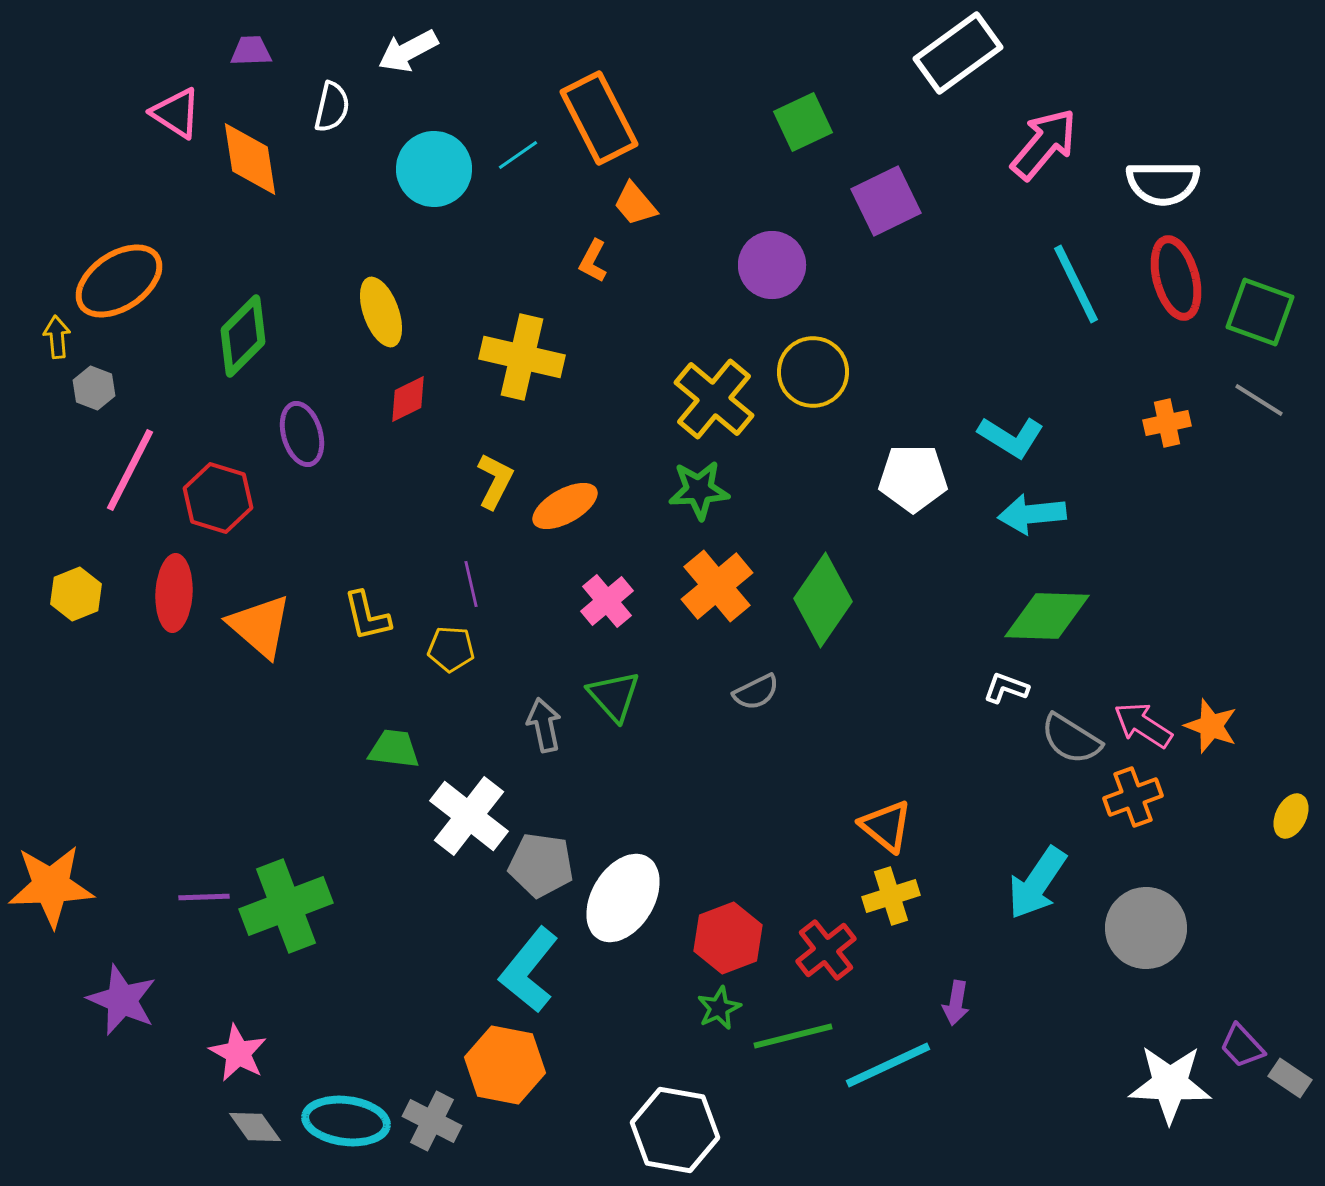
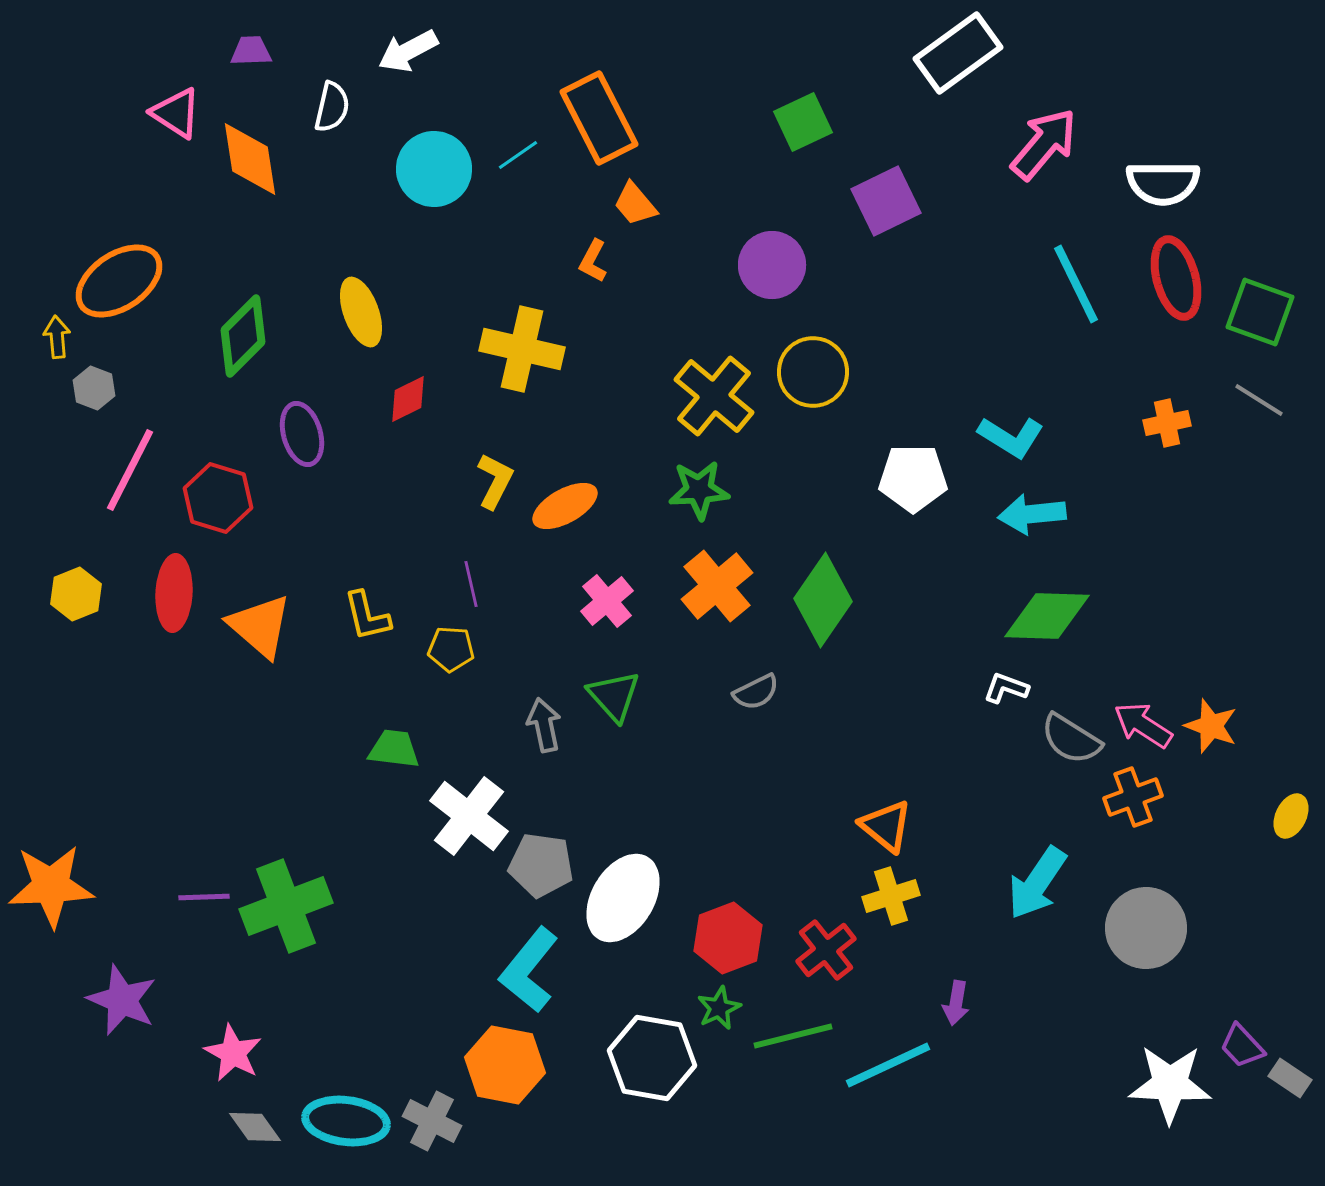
yellow ellipse at (381, 312): moved 20 px left
yellow cross at (522, 357): moved 8 px up
yellow cross at (714, 399): moved 3 px up
pink star at (238, 1053): moved 5 px left
white hexagon at (675, 1130): moved 23 px left, 72 px up
